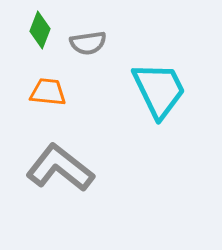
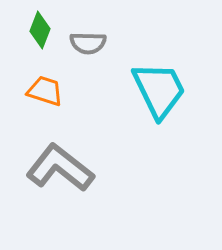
gray semicircle: rotated 9 degrees clockwise
orange trapezoid: moved 3 px left, 1 px up; rotated 12 degrees clockwise
